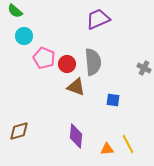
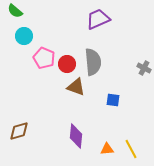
yellow line: moved 3 px right, 5 px down
